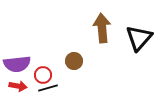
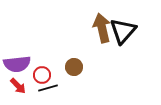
brown arrow: rotated 8 degrees counterclockwise
black triangle: moved 16 px left, 7 px up
brown circle: moved 6 px down
red circle: moved 1 px left
red arrow: rotated 36 degrees clockwise
